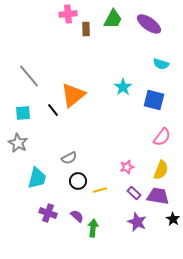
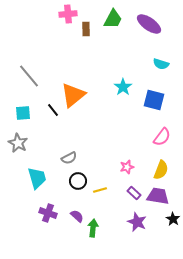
cyan trapezoid: rotated 30 degrees counterclockwise
